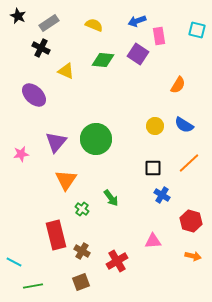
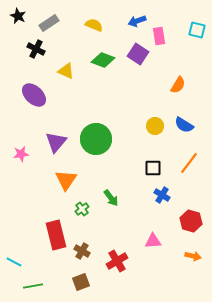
black cross: moved 5 px left, 1 px down
green diamond: rotated 15 degrees clockwise
orange line: rotated 10 degrees counterclockwise
green cross: rotated 16 degrees clockwise
